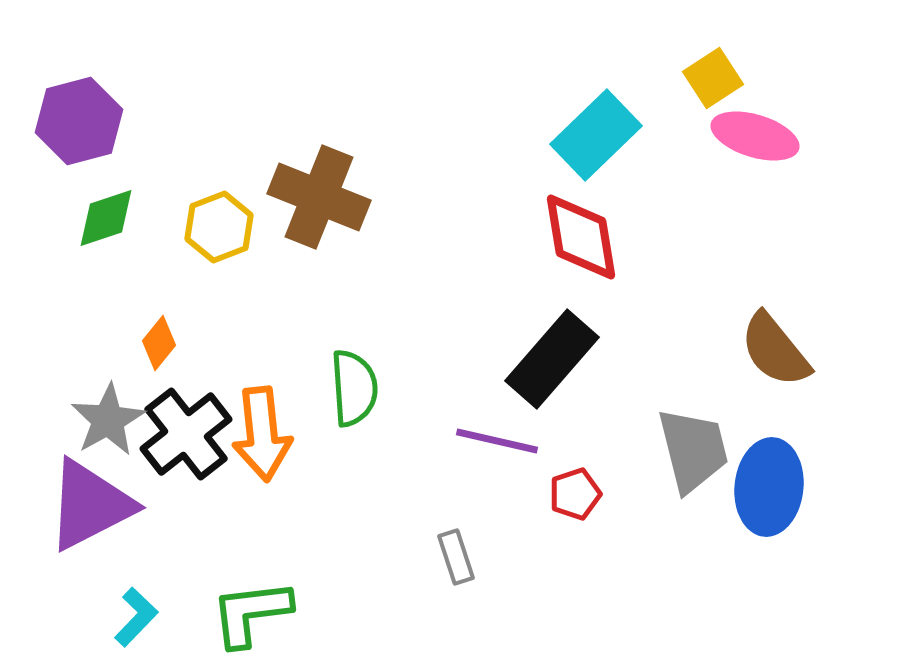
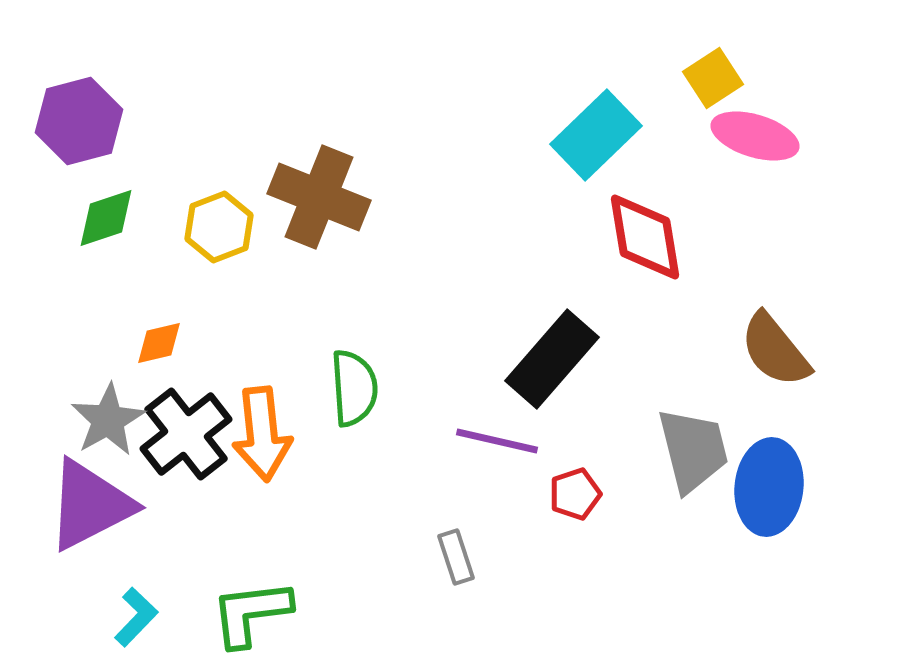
red diamond: moved 64 px right
orange diamond: rotated 38 degrees clockwise
